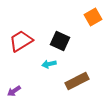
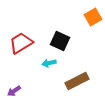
red trapezoid: moved 2 px down
cyan arrow: moved 1 px up
